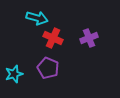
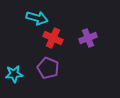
purple cross: moved 1 px left
cyan star: rotated 12 degrees clockwise
